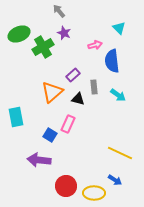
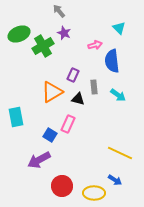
green cross: moved 1 px up
purple rectangle: rotated 24 degrees counterclockwise
orange triangle: rotated 10 degrees clockwise
purple arrow: rotated 35 degrees counterclockwise
red circle: moved 4 px left
